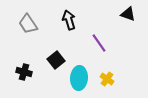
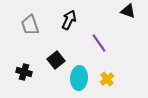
black triangle: moved 3 px up
black arrow: rotated 42 degrees clockwise
gray trapezoid: moved 2 px right, 1 px down; rotated 15 degrees clockwise
yellow cross: rotated 16 degrees clockwise
